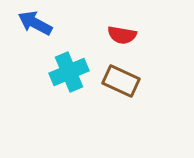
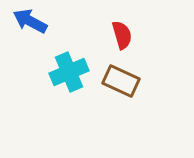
blue arrow: moved 5 px left, 2 px up
red semicircle: rotated 116 degrees counterclockwise
